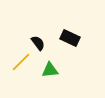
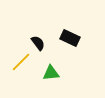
green triangle: moved 1 px right, 3 px down
